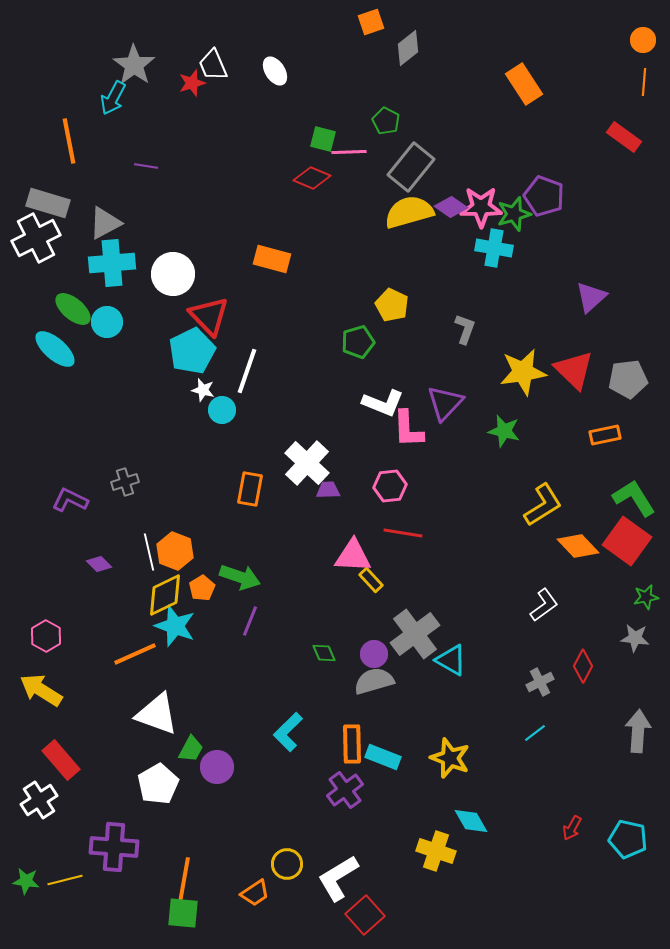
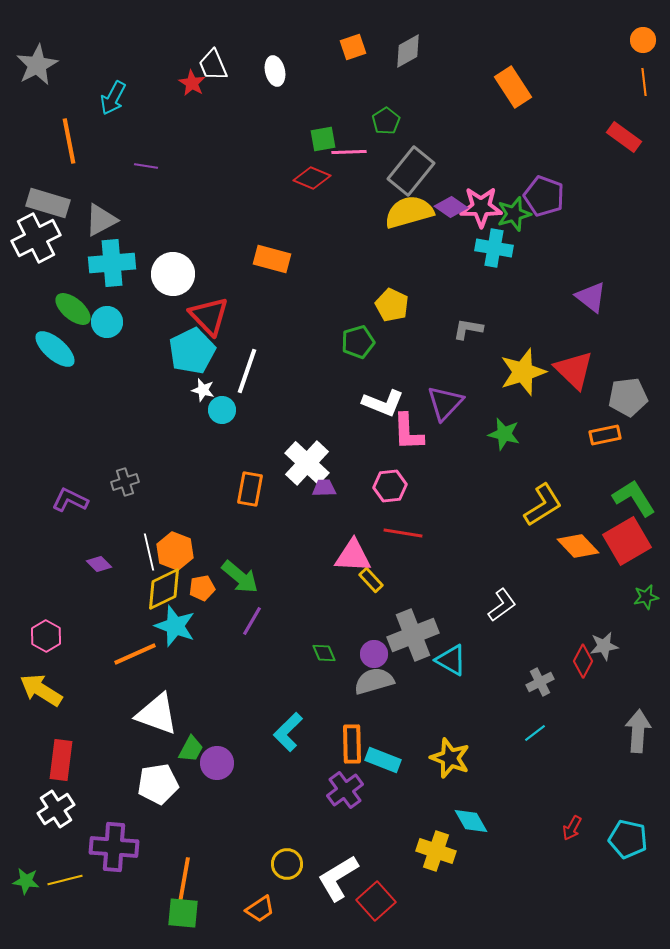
orange square at (371, 22): moved 18 px left, 25 px down
gray diamond at (408, 48): moved 3 px down; rotated 9 degrees clockwise
gray star at (134, 65): moved 97 px left; rotated 9 degrees clockwise
white ellipse at (275, 71): rotated 20 degrees clockwise
orange line at (644, 82): rotated 12 degrees counterclockwise
red star at (192, 83): rotated 24 degrees counterclockwise
orange rectangle at (524, 84): moved 11 px left, 3 px down
green pentagon at (386, 121): rotated 12 degrees clockwise
green square at (323, 139): rotated 24 degrees counterclockwise
gray rectangle at (411, 167): moved 4 px down
gray triangle at (105, 223): moved 4 px left, 3 px up
purple triangle at (591, 297): rotated 40 degrees counterclockwise
gray L-shape at (465, 329): moved 3 px right; rotated 100 degrees counterclockwise
yellow star at (523, 372): rotated 9 degrees counterclockwise
gray pentagon at (628, 379): moved 18 px down
pink L-shape at (408, 429): moved 3 px down
green star at (504, 431): moved 3 px down
purple trapezoid at (328, 490): moved 4 px left, 2 px up
red square at (627, 541): rotated 24 degrees clockwise
green arrow at (240, 577): rotated 21 degrees clockwise
orange pentagon at (202, 588): rotated 20 degrees clockwise
yellow diamond at (165, 595): moved 1 px left, 6 px up
white L-shape at (544, 605): moved 42 px left
purple line at (250, 621): moved 2 px right; rotated 8 degrees clockwise
gray cross at (415, 634): moved 2 px left, 1 px down; rotated 15 degrees clockwise
gray star at (635, 638): moved 31 px left, 8 px down; rotated 16 degrees counterclockwise
red diamond at (583, 666): moved 5 px up
cyan rectangle at (383, 757): moved 3 px down
red rectangle at (61, 760): rotated 48 degrees clockwise
purple circle at (217, 767): moved 4 px up
white pentagon at (158, 784): rotated 21 degrees clockwise
white cross at (39, 800): moved 17 px right, 9 px down
orange trapezoid at (255, 893): moved 5 px right, 16 px down
red square at (365, 915): moved 11 px right, 14 px up
